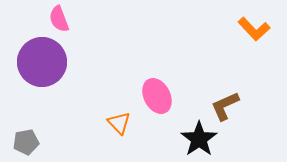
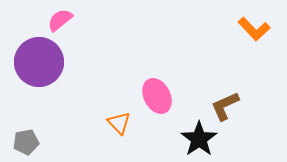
pink semicircle: moved 1 px right, 1 px down; rotated 72 degrees clockwise
purple circle: moved 3 px left
